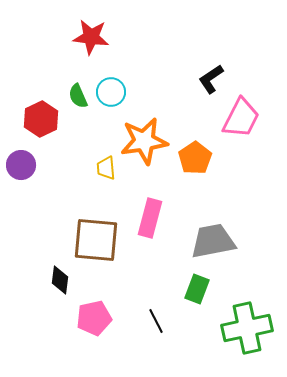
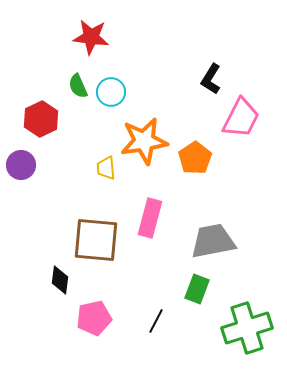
black L-shape: rotated 24 degrees counterclockwise
green semicircle: moved 10 px up
black line: rotated 55 degrees clockwise
green cross: rotated 6 degrees counterclockwise
